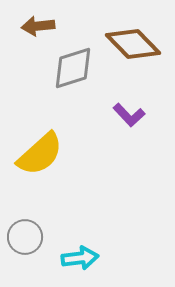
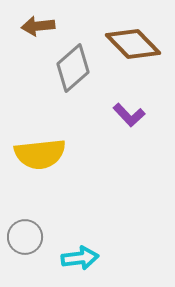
gray diamond: rotated 24 degrees counterclockwise
yellow semicircle: rotated 36 degrees clockwise
